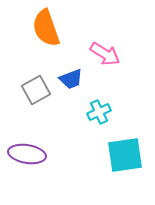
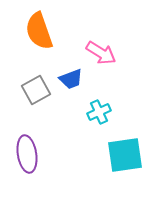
orange semicircle: moved 7 px left, 3 px down
pink arrow: moved 4 px left, 1 px up
purple ellipse: rotated 72 degrees clockwise
